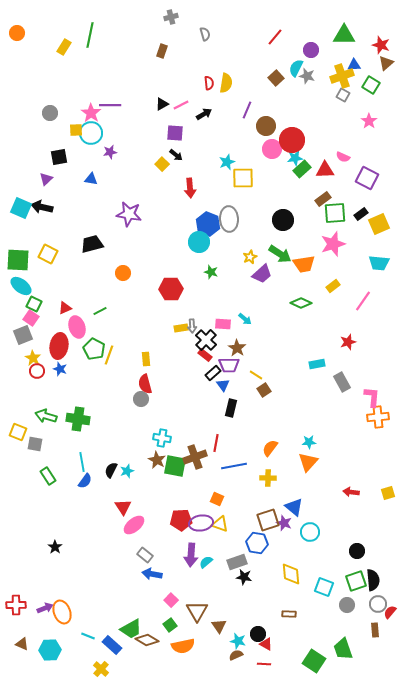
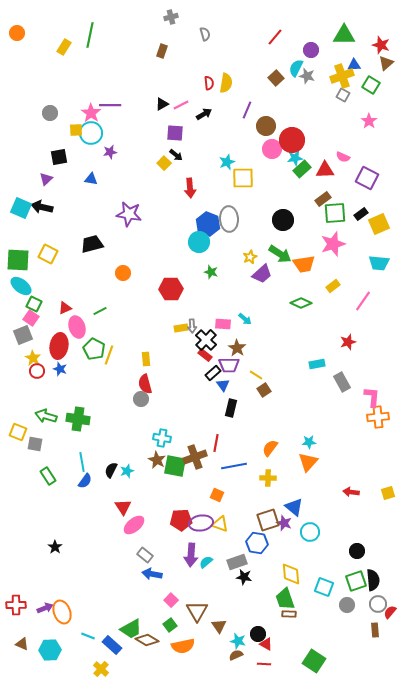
yellow square at (162, 164): moved 2 px right, 1 px up
orange square at (217, 499): moved 4 px up
green trapezoid at (343, 649): moved 58 px left, 50 px up
